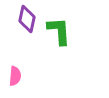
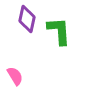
pink semicircle: rotated 36 degrees counterclockwise
